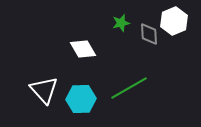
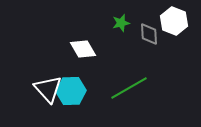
white hexagon: rotated 16 degrees counterclockwise
white triangle: moved 4 px right, 1 px up
cyan hexagon: moved 10 px left, 8 px up
